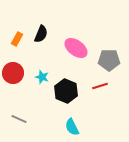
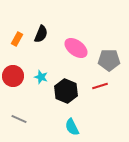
red circle: moved 3 px down
cyan star: moved 1 px left
